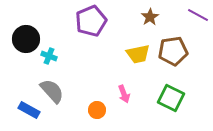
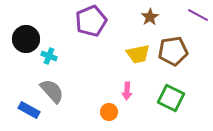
pink arrow: moved 3 px right, 3 px up; rotated 24 degrees clockwise
orange circle: moved 12 px right, 2 px down
